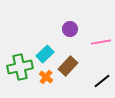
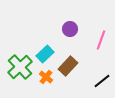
pink line: moved 2 px up; rotated 60 degrees counterclockwise
green cross: rotated 30 degrees counterclockwise
